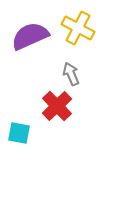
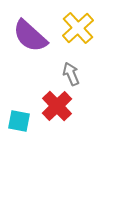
yellow cross: rotated 20 degrees clockwise
purple semicircle: rotated 114 degrees counterclockwise
cyan square: moved 12 px up
